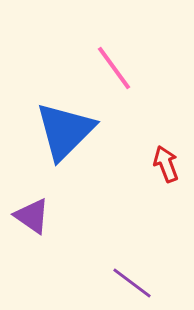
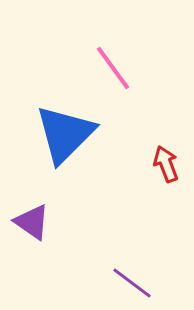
pink line: moved 1 px left
blue triangle: moved 3 px down
purple triangle: moved 6 px down
